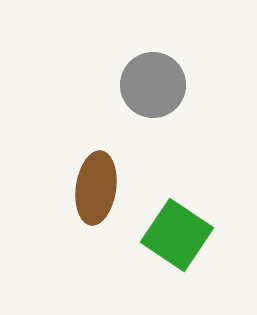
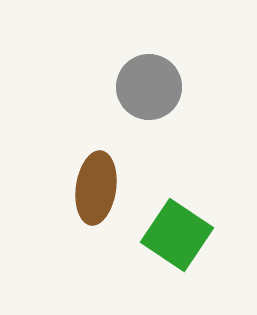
gray circle: moved 4 px left, 2 px down
